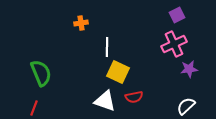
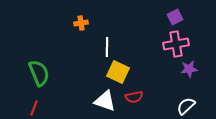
purple square: moved 2 px left, 2 px down
pink cross: moved 2 px right; rotated 15 degrees clockwise
green semicircle: moved 2 px left
